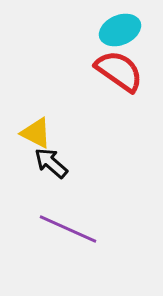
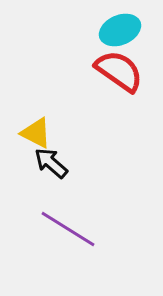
purple line: rotated 8 degrees clockwise
